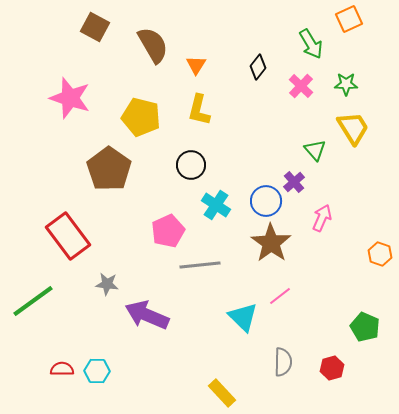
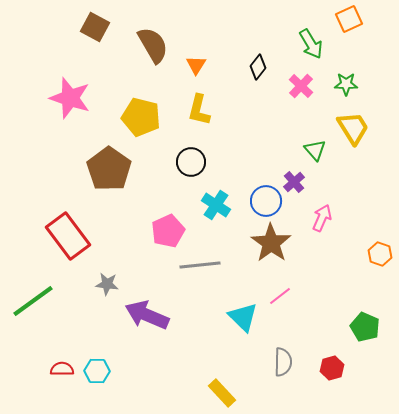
black circle: moved 3 px up
